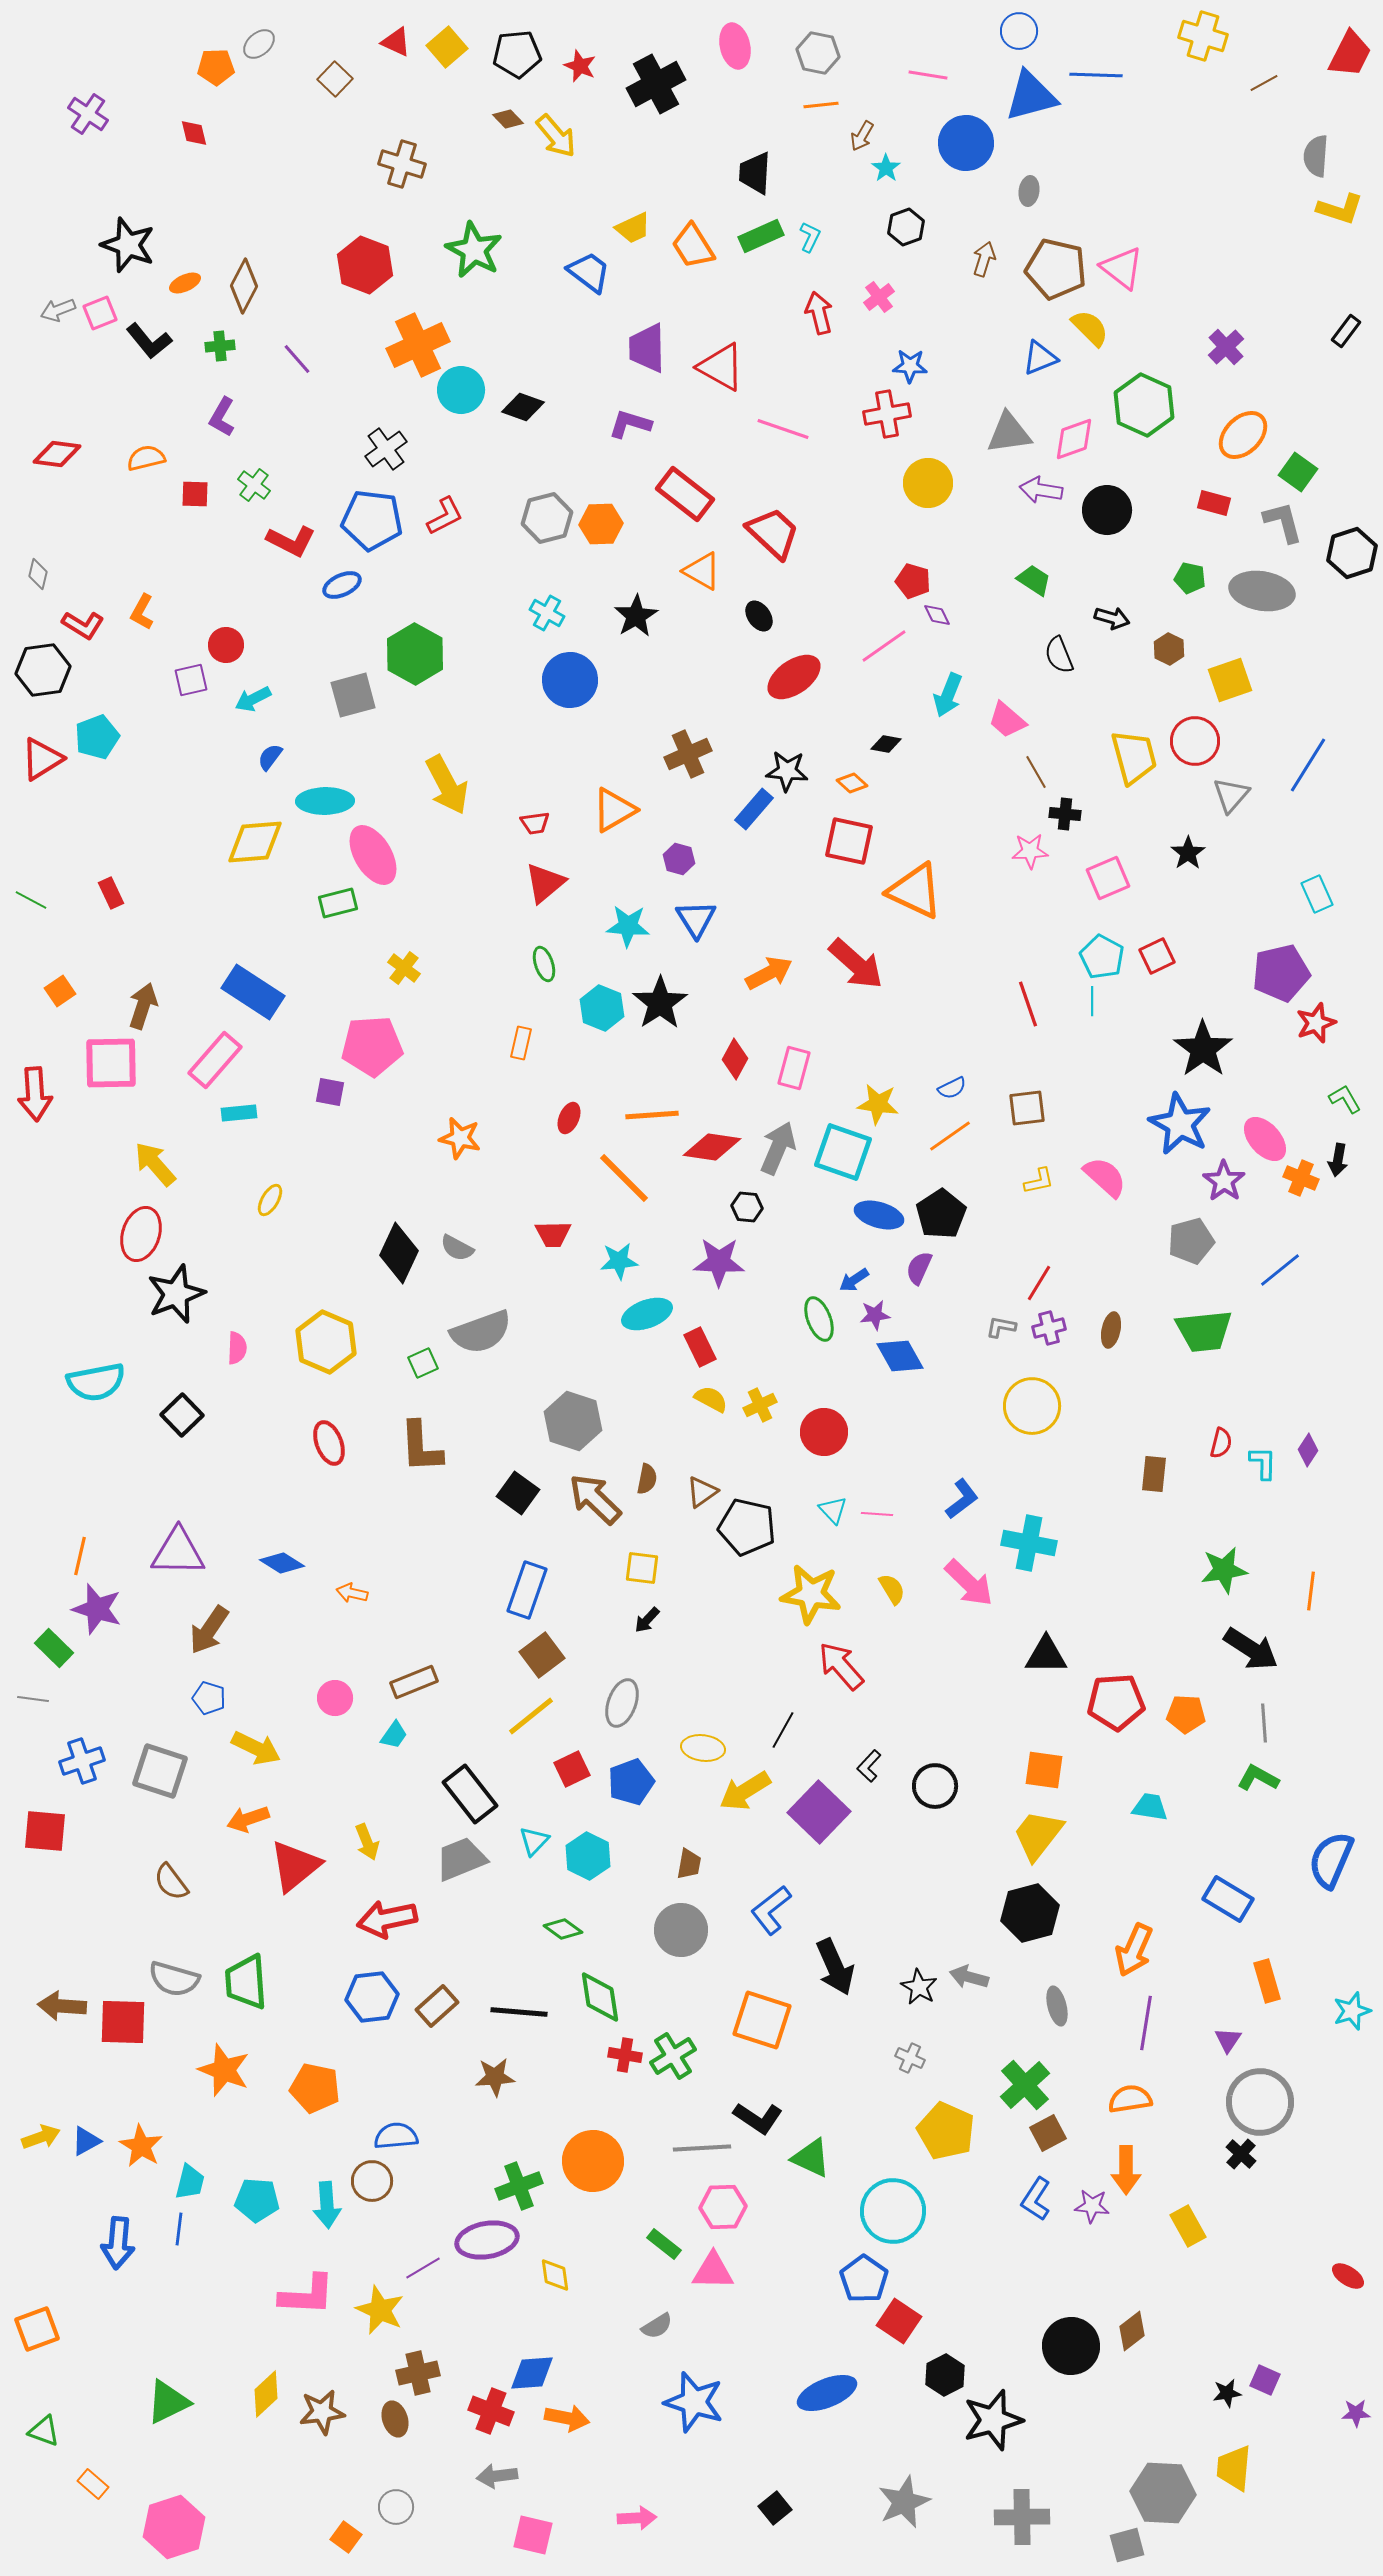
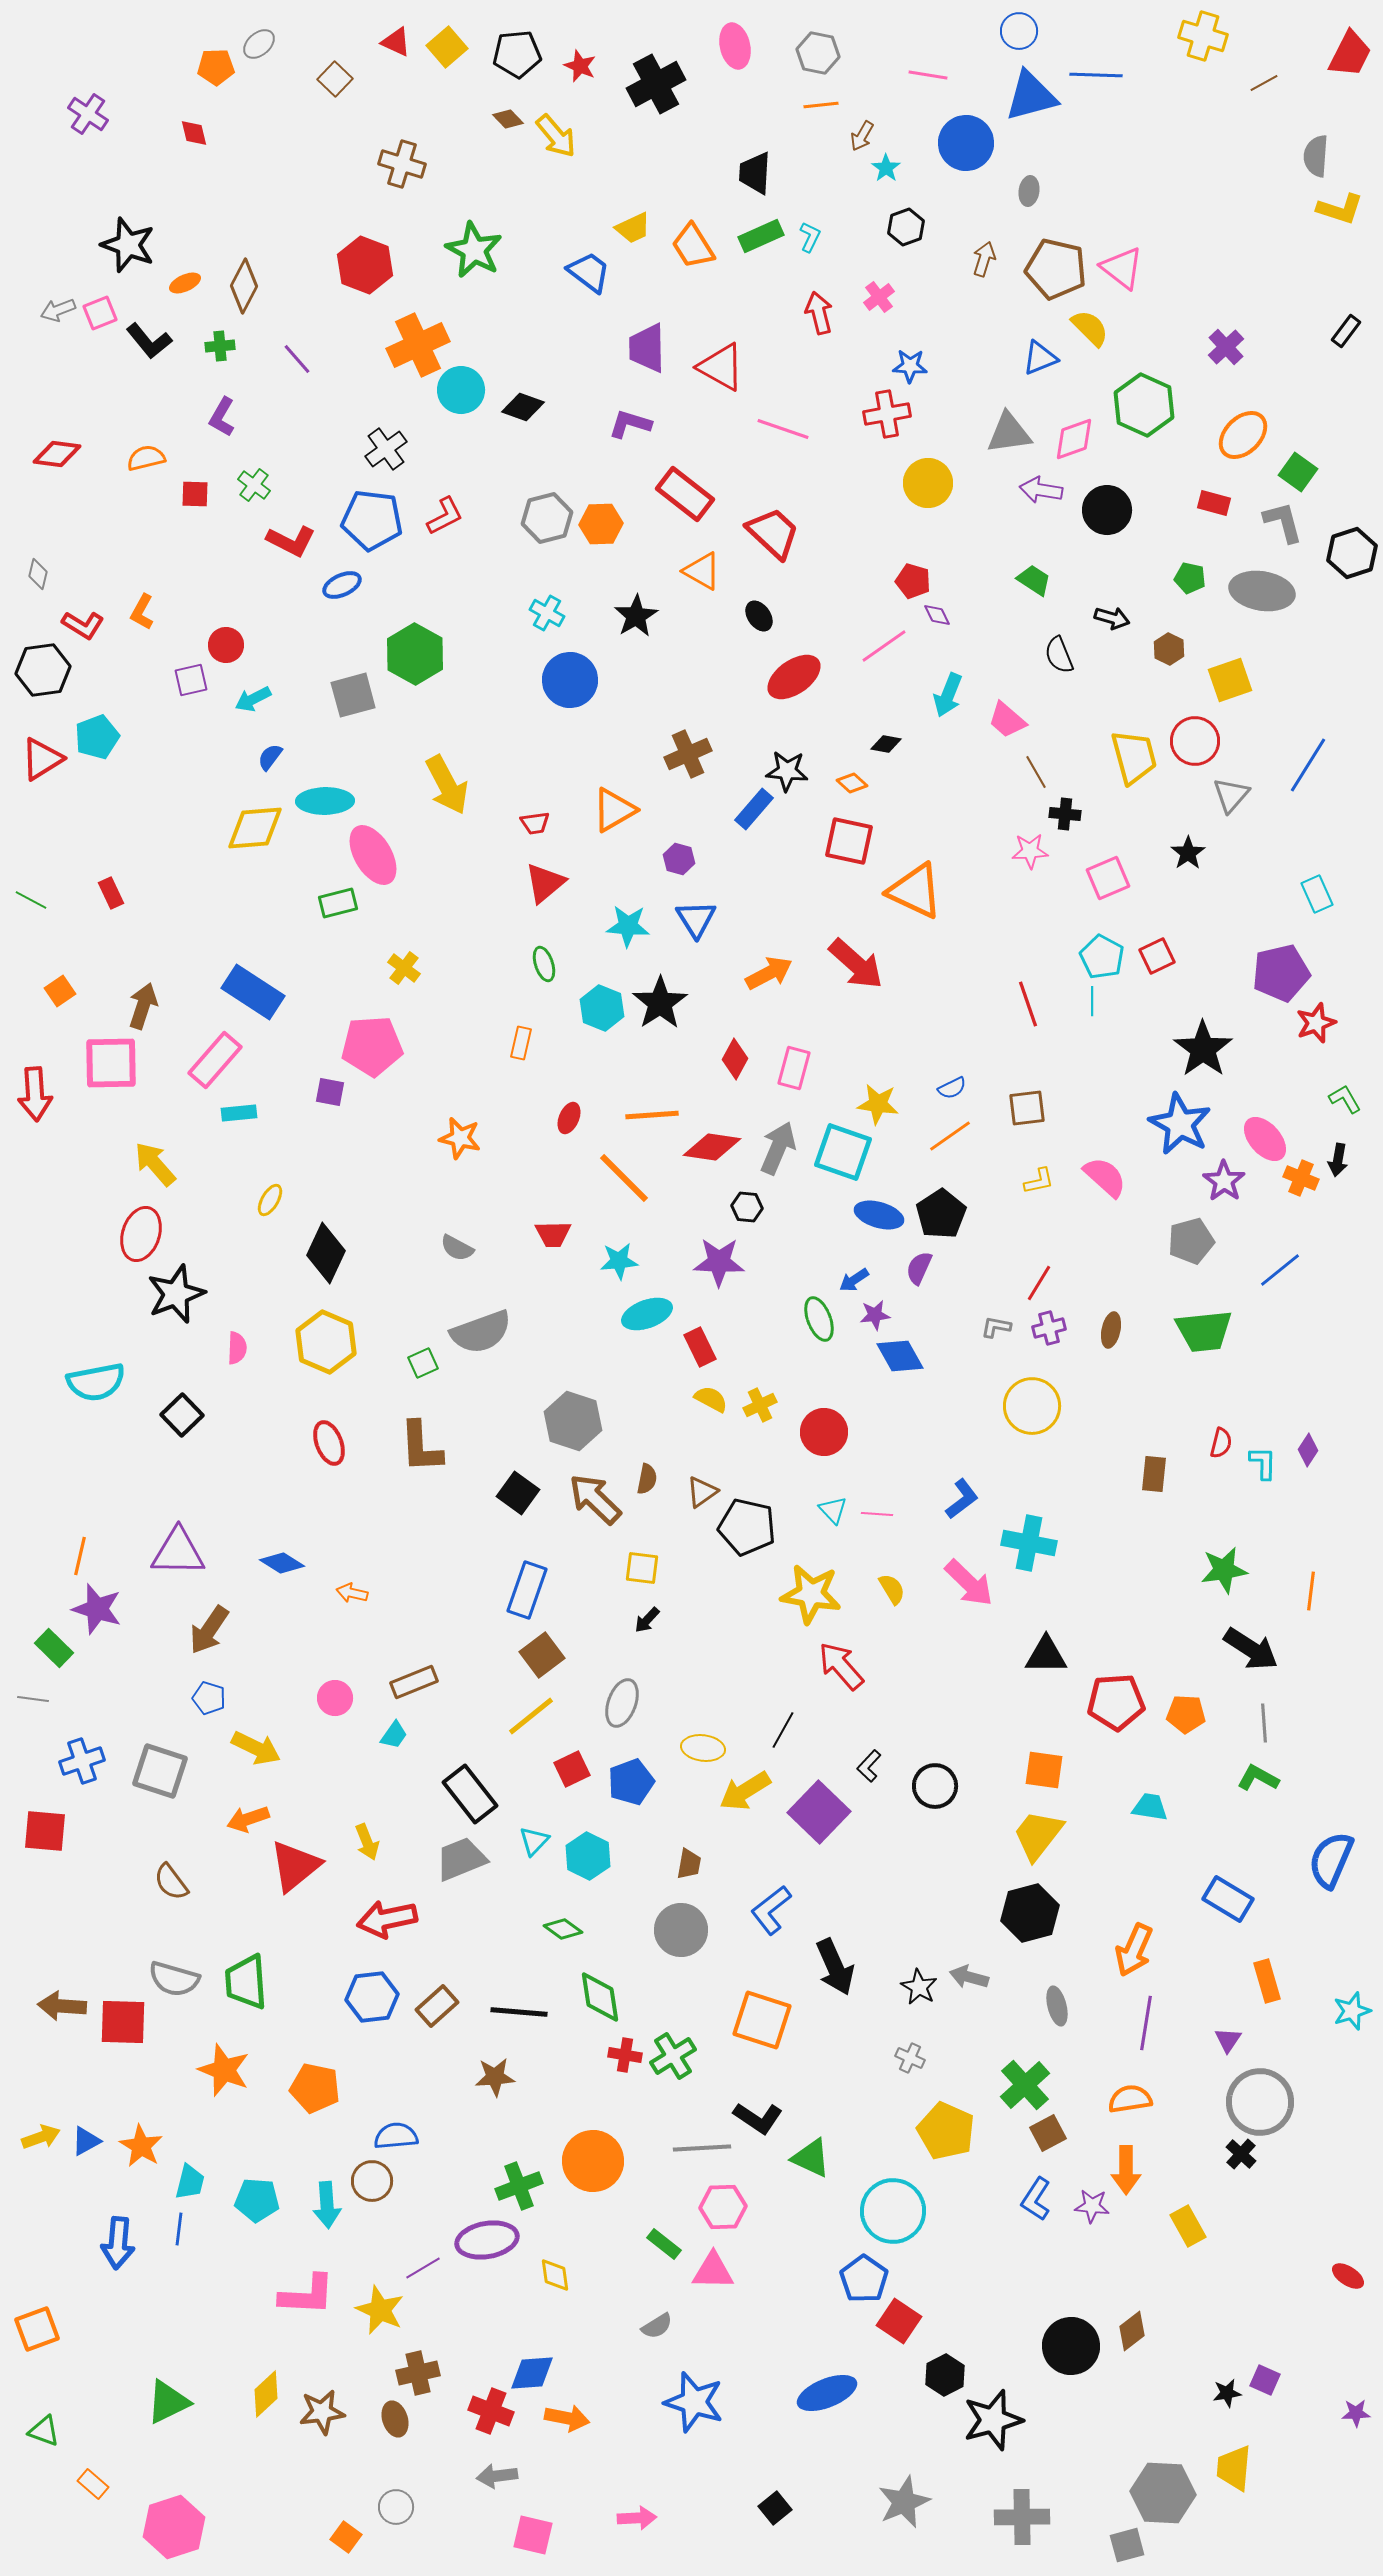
yellow diamond at (255, 842): moved 14 px up
black diamond at (399, 1253): moved 73 px left
gray L-shape at (1001, 1327): moved 5 px left
